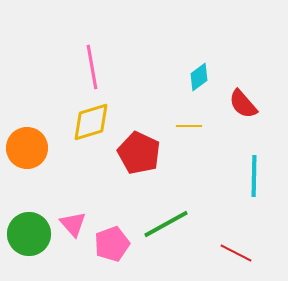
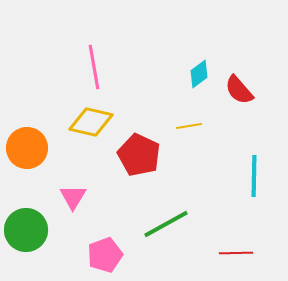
pink line: moved 2 px right
cyan diamond: moved 3 px up
red semicircle: moved 4 px left, 14 px up
yellow diamond: rotated 30 degrees clockwise
yellow line: rotated 10 degrees counterclockwise
red pentagon: moved 2 px down
pink triangle: moved 27 px up; rotated 12 degrees clockwise
green circle: moved 3 px left, 4 px up
pink pentagon: moved 7 px left, 11 px down
red line: rotated 28 degrees counterclockwise
